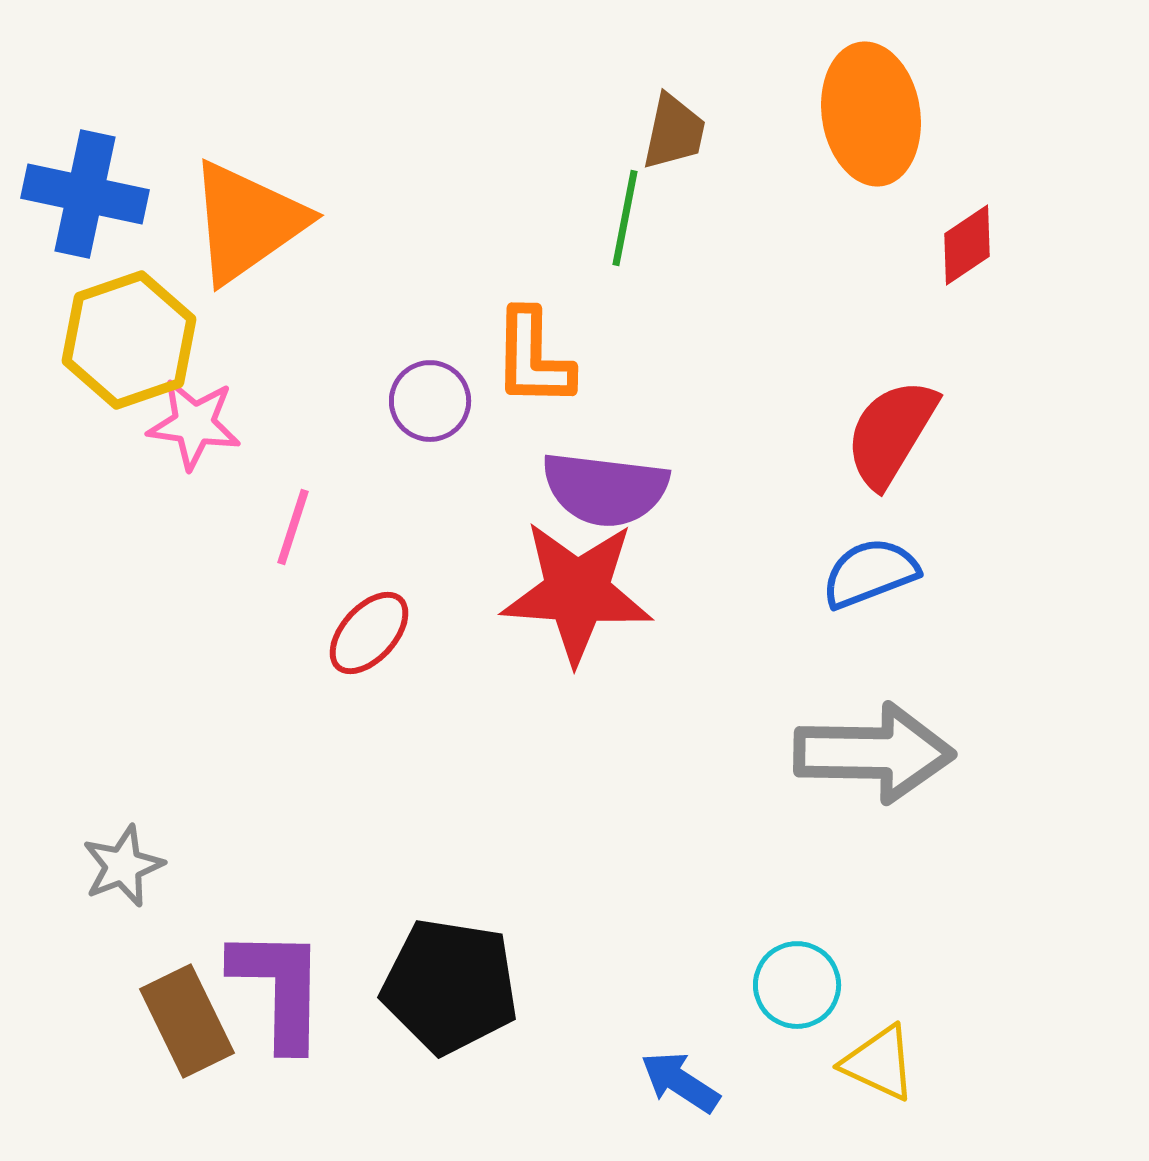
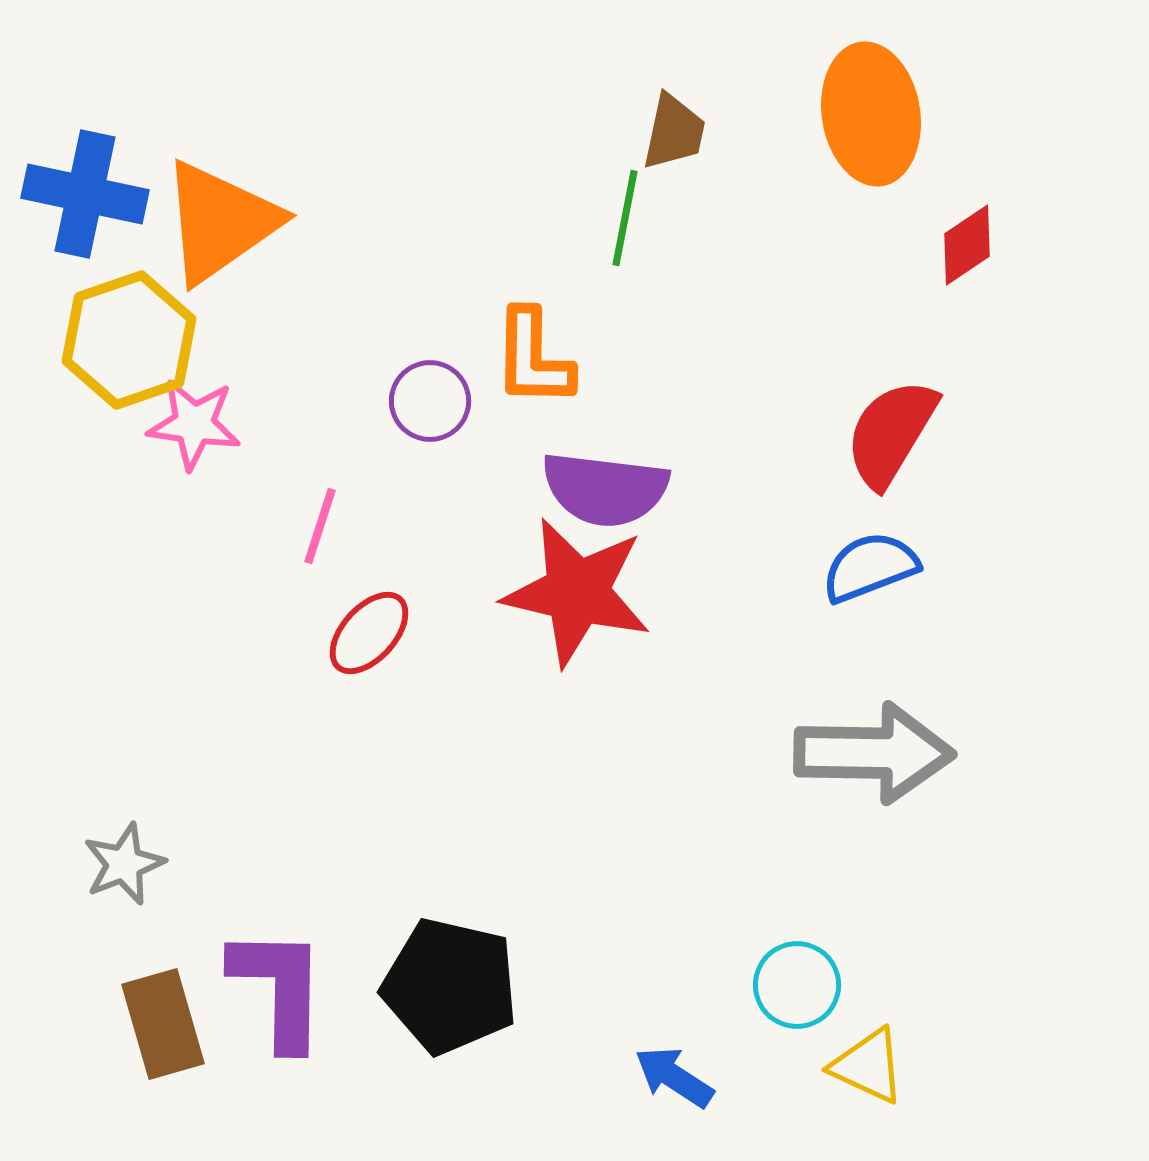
orange triangle: moved 27 px left
pink line: moved 27 px right, 1 px up
blue semicircle: moved 6 px up
red star: rotated 9 degrees clockwise
gray star: moved 1 px right, 2 px up
black pentagon: rotated 4 degrees clockwise
brown rectangle: moved 24 px left, 3 px down; rotated 10 degrees clockwise
yellow triangle: moved 11 px left, 3 px down
blue arrow: moved 6 px left, 5 px up
